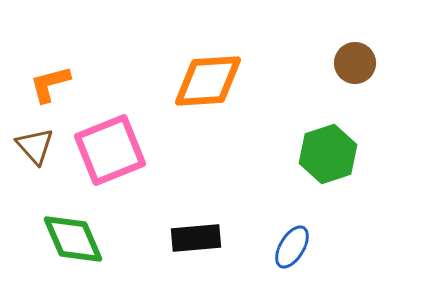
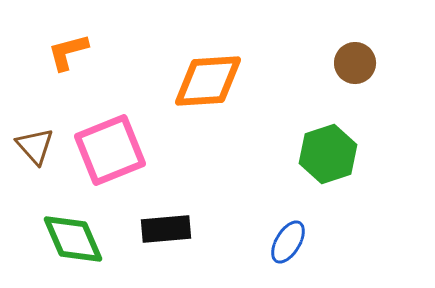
orange L-shape: moved 18 px right, 32 px up
black rectangle: moved 30 px left, 9 px up
blue ellipse: moved 4 px left, 5 px up
